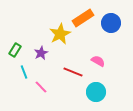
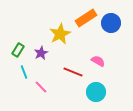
orange rectangle: moved 3 px right
green rectangle: moved 3 px right
